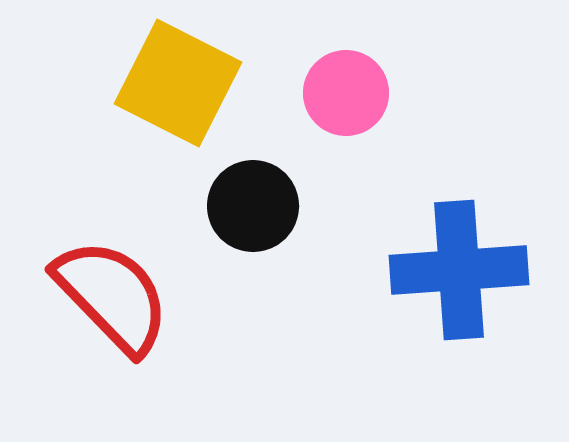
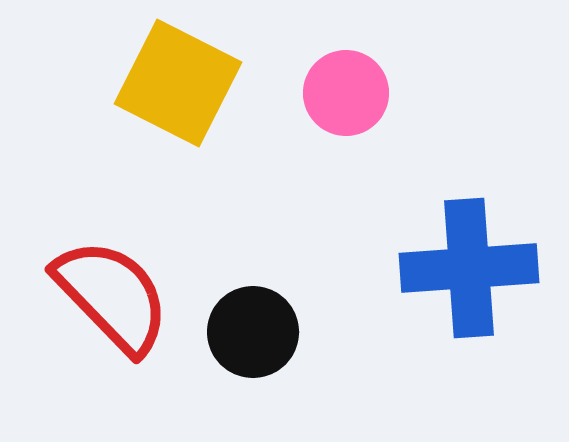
black circle: moved 126 px down
blue cross: moved 10 px right, 2 px up
